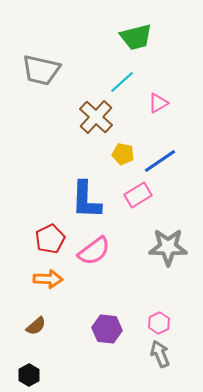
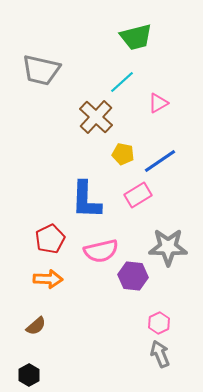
pink semicircle: moved 7 px right; rotated 24 degrees clockwise
purple hexagon: moved 26 px right, 53 px up
